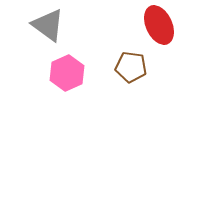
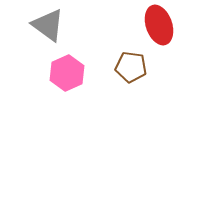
red ellipse: rotated 6 degrees clockwise
